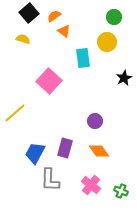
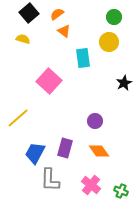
orange semicircle: moved 3 px right, 2 px up
yellow circle: moved 2 px right
black star: moved 5 px down
yellow line: moved 3 px right, 5 px down
